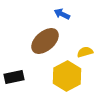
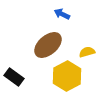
brown ellipse: moved 3 px right, 4 px down
yellow semicircle: moved 2 px right
black rectangle: rotated 48 degrees clockwise
